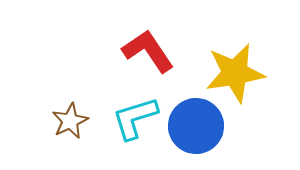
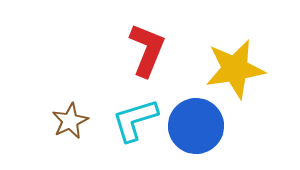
red L-shape: moved 1 px left, 1 px up; rotated 56 degrees clockwise
yellow star: moved 4 px up
cyan L-shape: moved 2 px down
